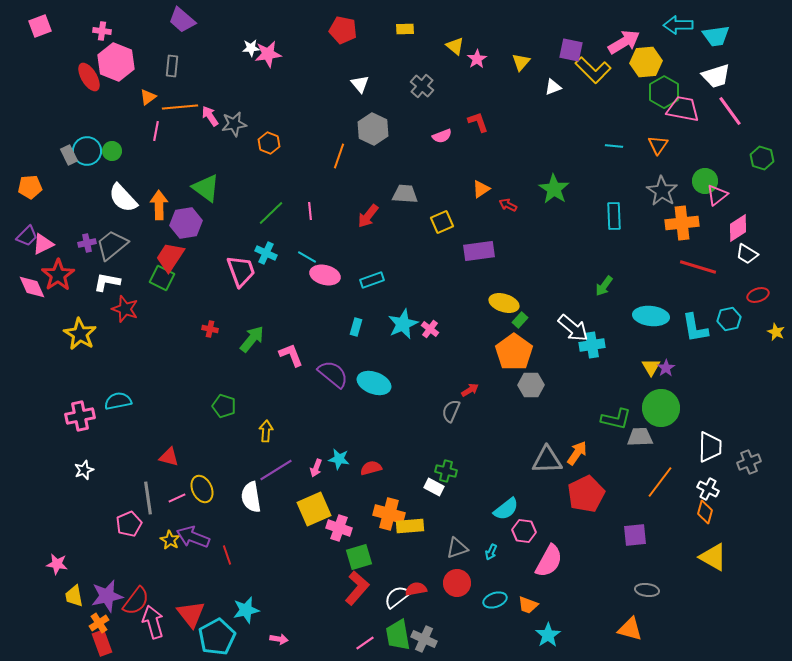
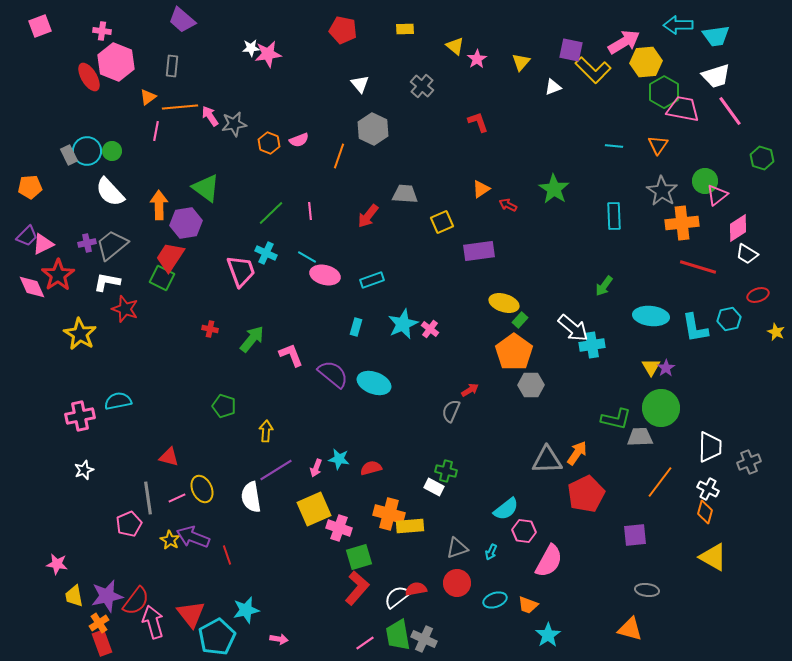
pink semicircle at (442, 136): moved 143 px left, 4 px down
white semicircle at (123, 198): moved 13 px left, 6 px up
